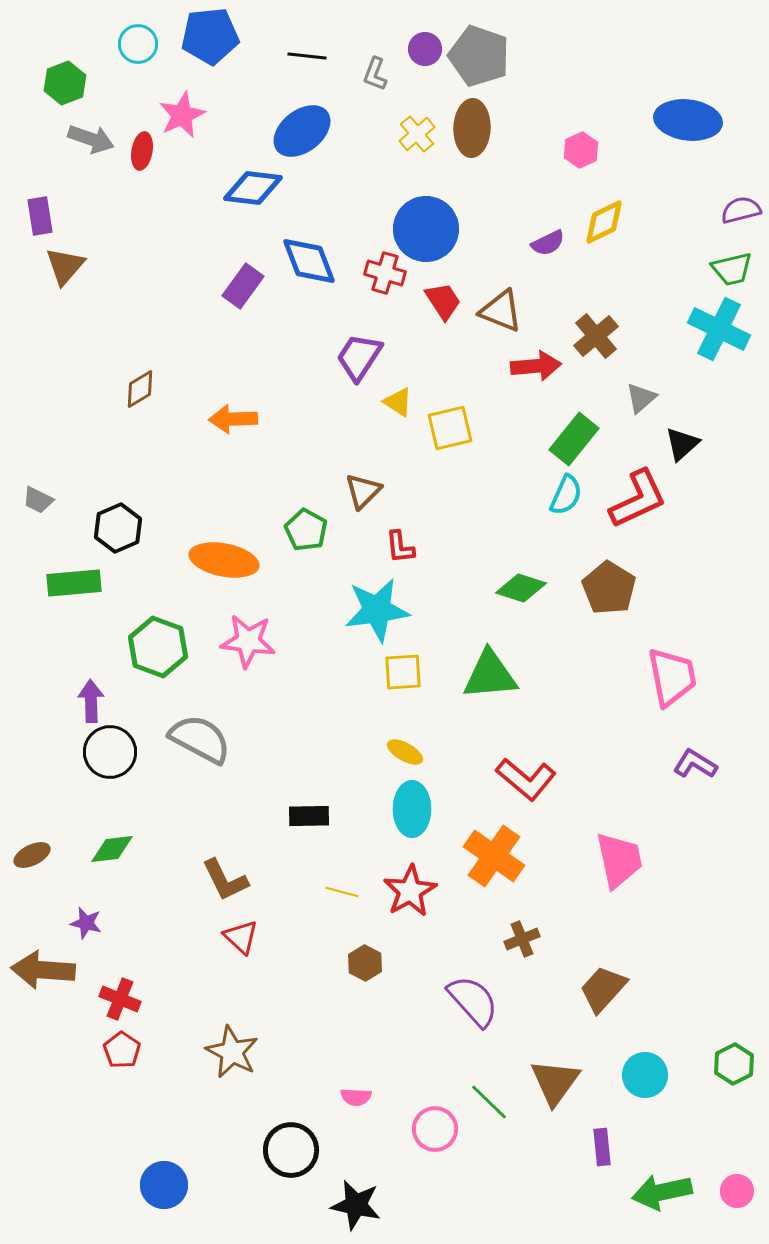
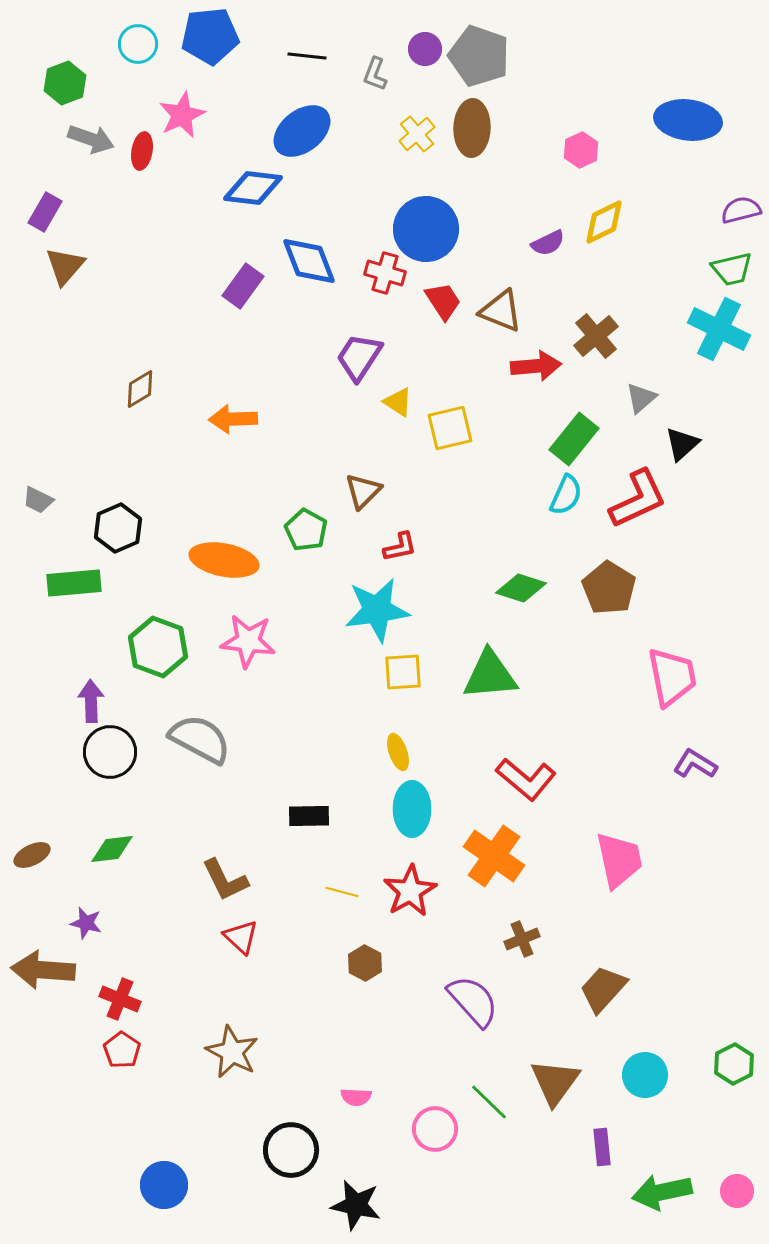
purple rectangle at (40, 216): moved 5 px right, 4 px up; rotated 39 degrees clockwise
red L-shape at (400, 547): rotated 96 degrees counterclockwise
yellow ellipse at (405, 752): moved 7 px left; rotated 42 degrees clockwise
